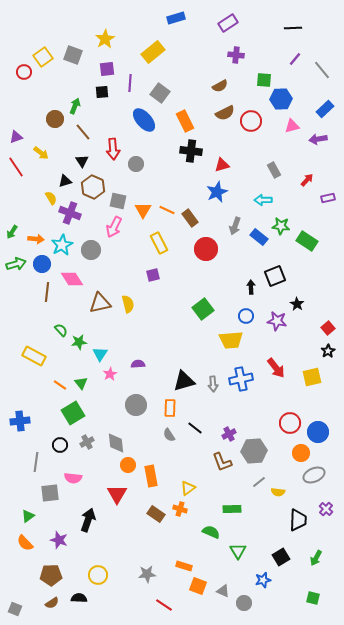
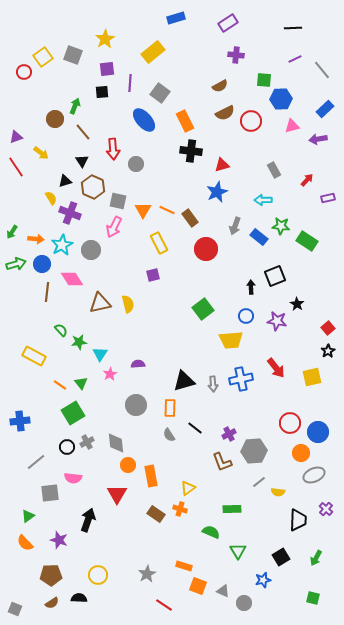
purple line at (295, 59): rotated 24 degrees clockwise
black circle at (60, 445): moved 7 px right, 2 px down
gray line at (36, 462): rotated 42 degrees clockwise
gray star at (147, 574): rotated 24 degrees counterclockwise
